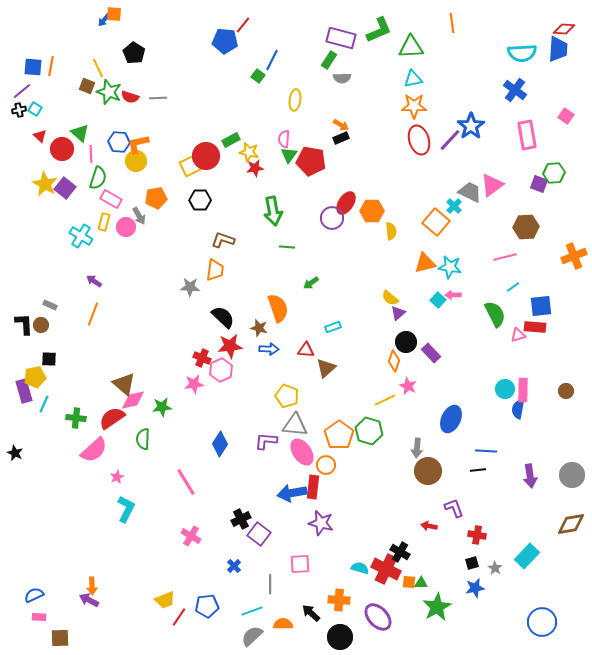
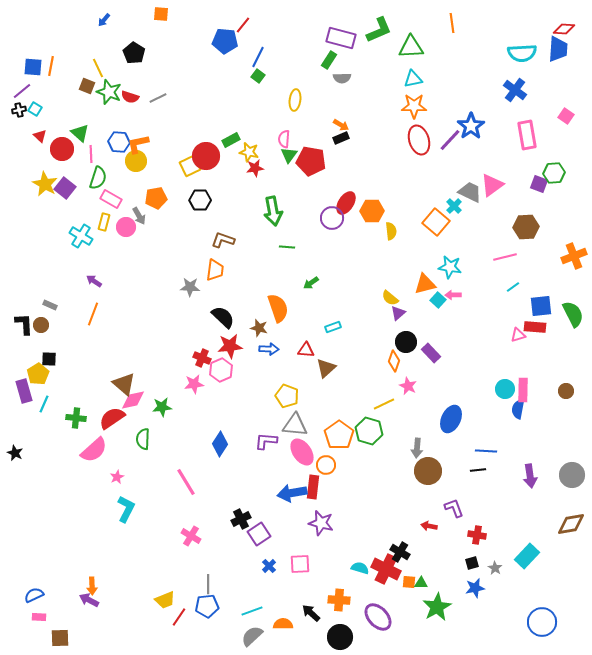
orange square at (114, 14): moved 47 px right
blue line at (272, 60): moved 14 px left, 3 px up
gray line at (158, 98): rotated 24 degrees counterclockwise
orange triangle at (425, 263): moved 21 px down
green semicircle at (495, 314): moved 78 px right
yellow pentagon at (35, 377): moved 3 px right, 3 px up; rotated 20 degrees counterclockwise
yellow line at (385, 400): moved 1 px left, 4 px down
purple square at (259, 534): rotated 20 degrees clockwise
blue cross at (234, 566): moved 35 px right
gray line at (270, 584): moved 62 px left
